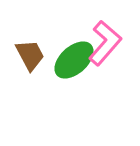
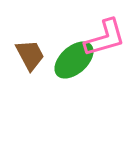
pink L-shape: moved 5 px up; rotated 33 degrees clockwise
